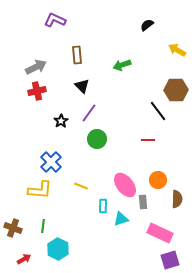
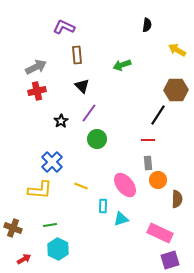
purple L-shape: moved 9 px right, 7 px down
black semicircle: rotated 136 degrees clockwise
black line: moved 4 px down; rotated 70 degrees clockwise
blue cross: moved 1 px right
gray rectangle: moved 5 px right, 39 px up
green line: moved 7 px right, 1 px up; rotated 72 degrees clockwise
